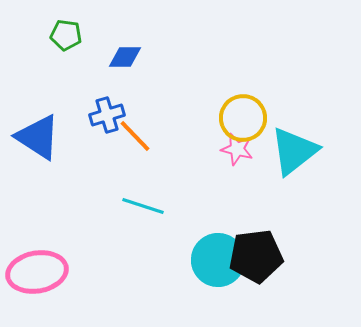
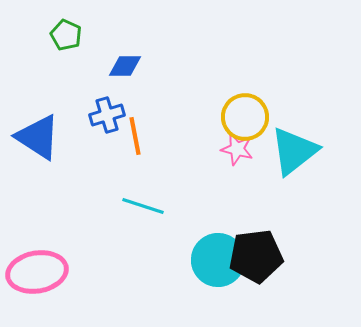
green pentagon: rotated 16 degrees clockwise
blue diamond: moved 9 px down
yellow circle: moved 2 px right, 1 px up
orange line: rotated 33 degrees clockwise
